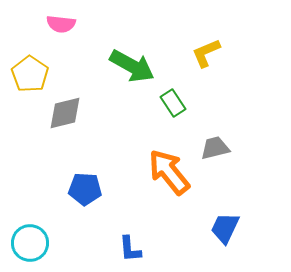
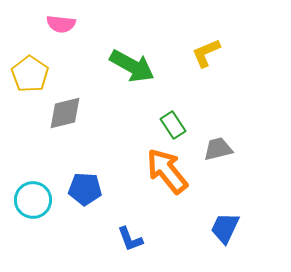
green rectangle: moved 22 px down
gray trapezoid: moved 3 px right, 1 px down
orange arrow: moved 2 px left, 1 px up
cyan circle: moved 3 px right, 43 px up
blue L-shape: moved 10 px up; rotated 16 degrees counterclockwise
